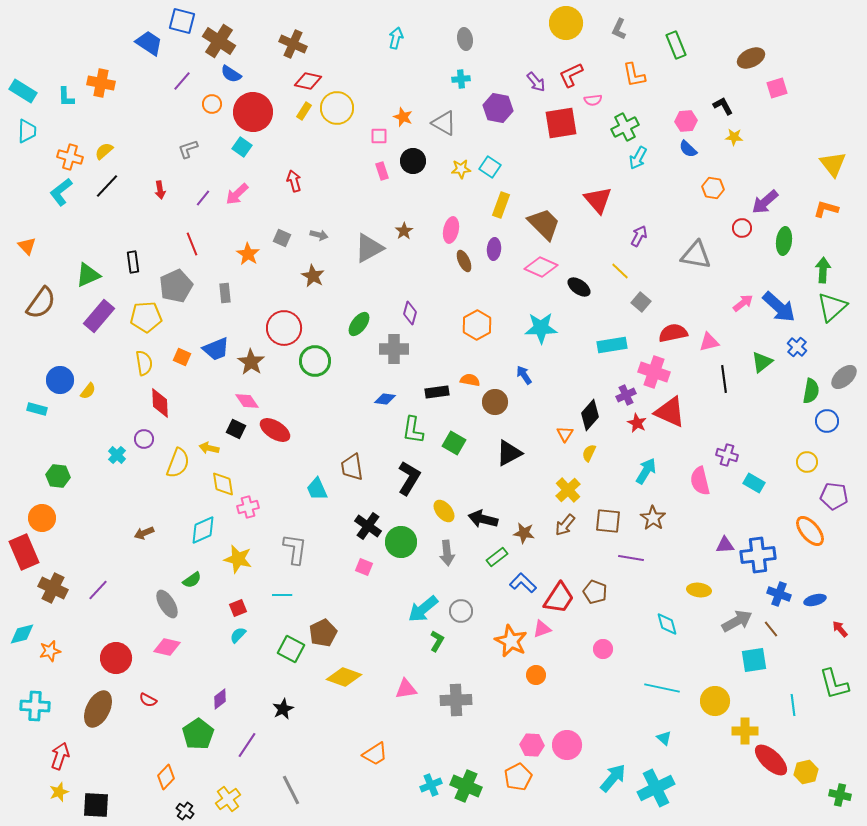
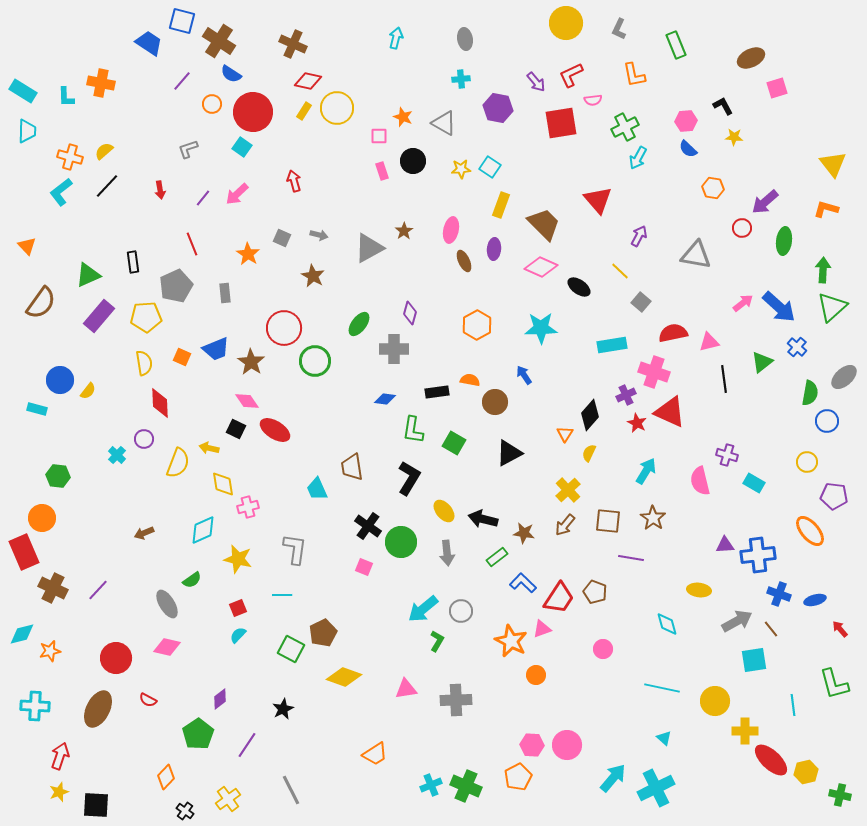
green semicircle at (811, 391): moved 1 px left, 2 px down
